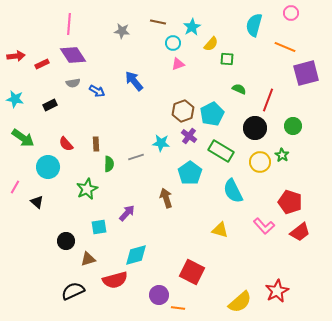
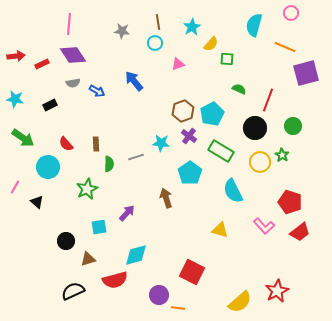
brown line at (158, 22): rotated 70 degrees clockwise
cyan circle at (173, 43): moved 18 px left
